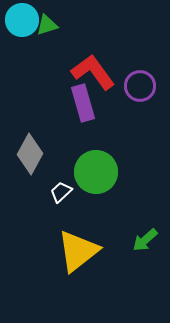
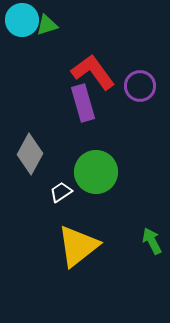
white trapezoid: rotated 10 degrees clockwise
green arrow: moved 7 px right, 1 px down; rotated 104 degrees clockwise
yellow triangle: moved 5 px up
